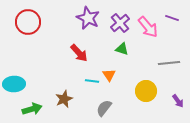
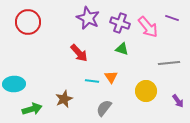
purple cross: rotated 30 degrees counterclockwise
orange triangle: moved 2 px right, 2 px down
